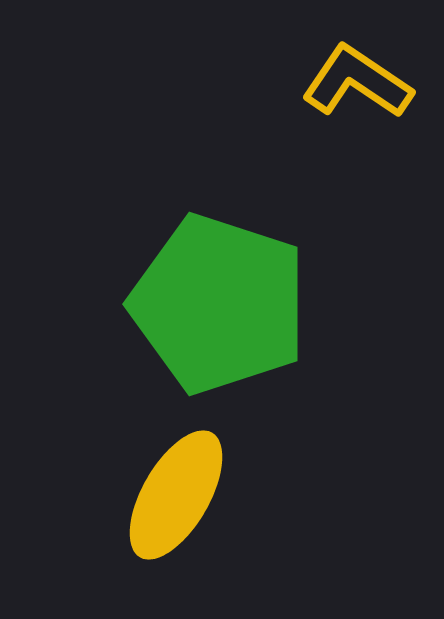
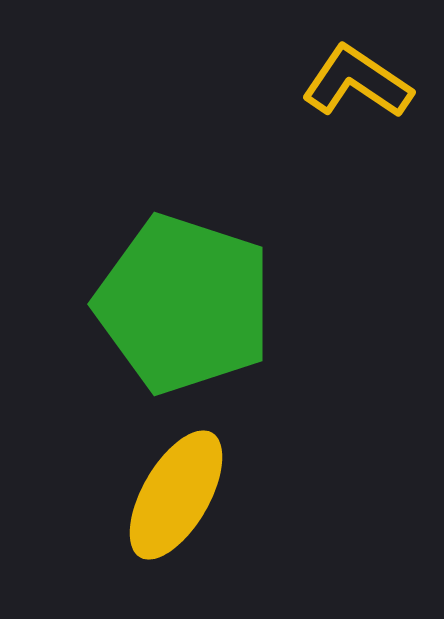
green pentagon: moved 35 px left
